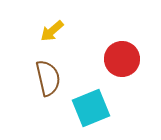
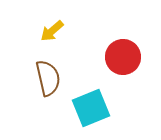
red circle: moved 1 px right, 2 px up
